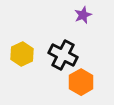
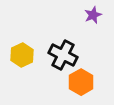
purple star: moved 10 px right
yellow hexagon: moved 1 px down
